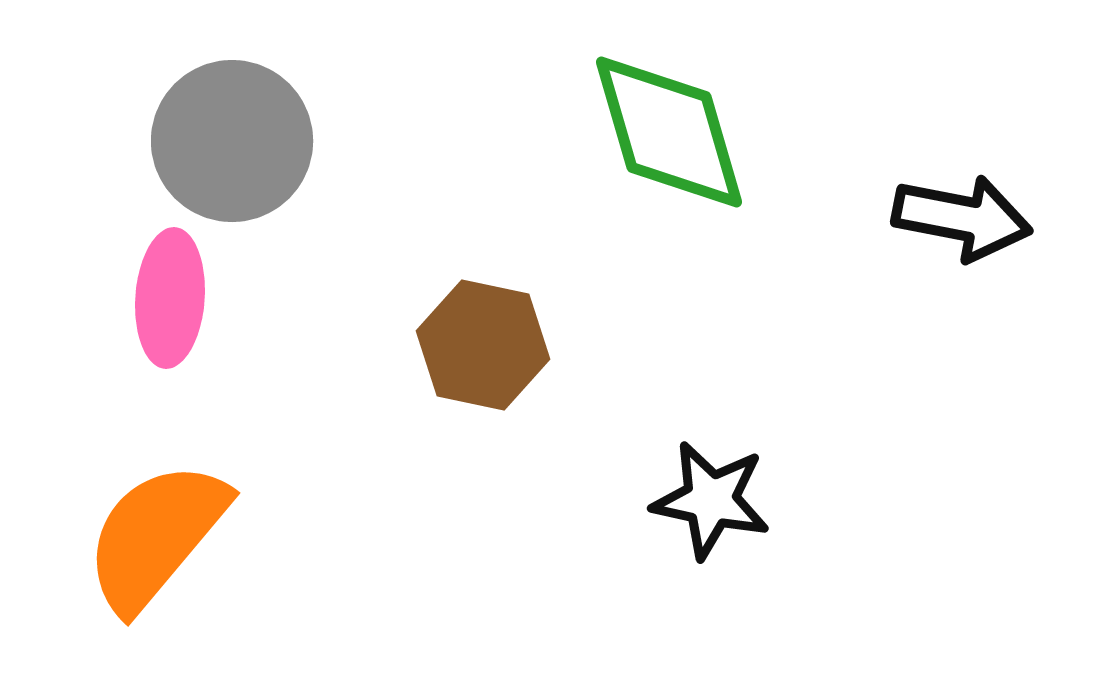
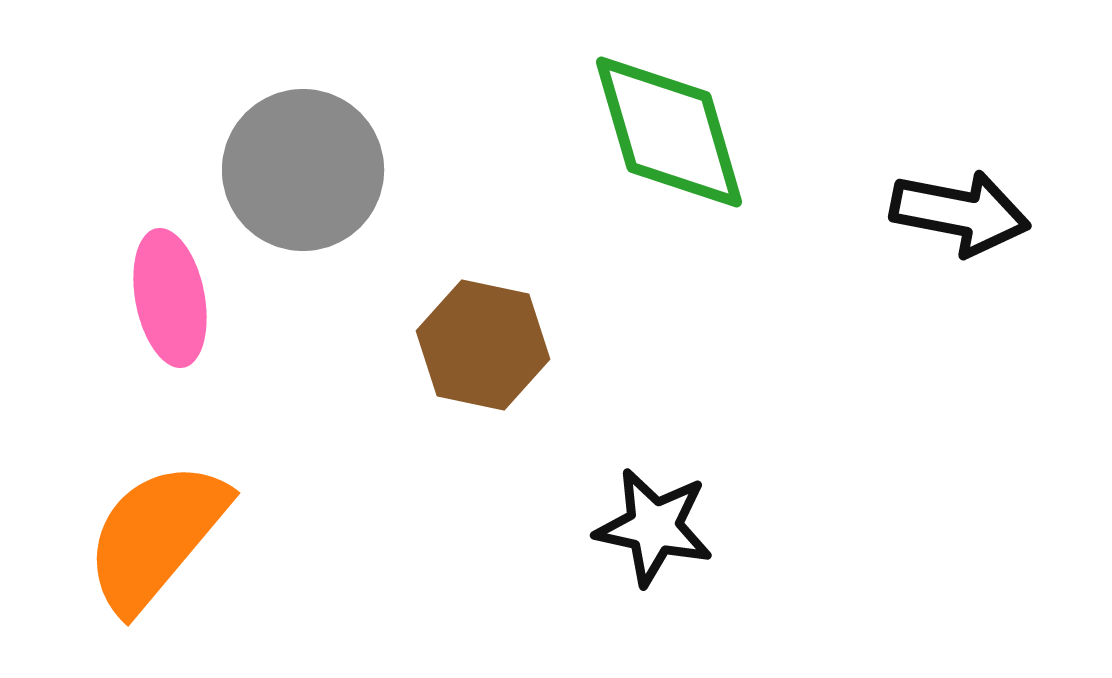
gray circle: moved 71 px right, 29 px down
black arrow: moved 2 px left, 5 px up
pink ellipse: rotated 15 degrees counterclockwise
black star: moved 57 px left, 27 px down
